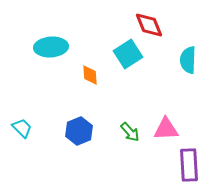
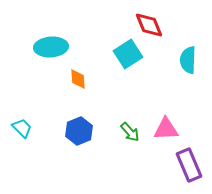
orange diamond: moved 12 px left, 4 px down
purple rectangle: rotated 20 degrees counterclockwise
